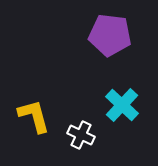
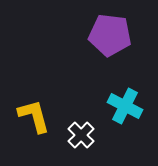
cyan cross: moved 3 px right, 1 px down; rotated 16 degrees counterclockwise
white cross: rotated 20 degrees clockwise
